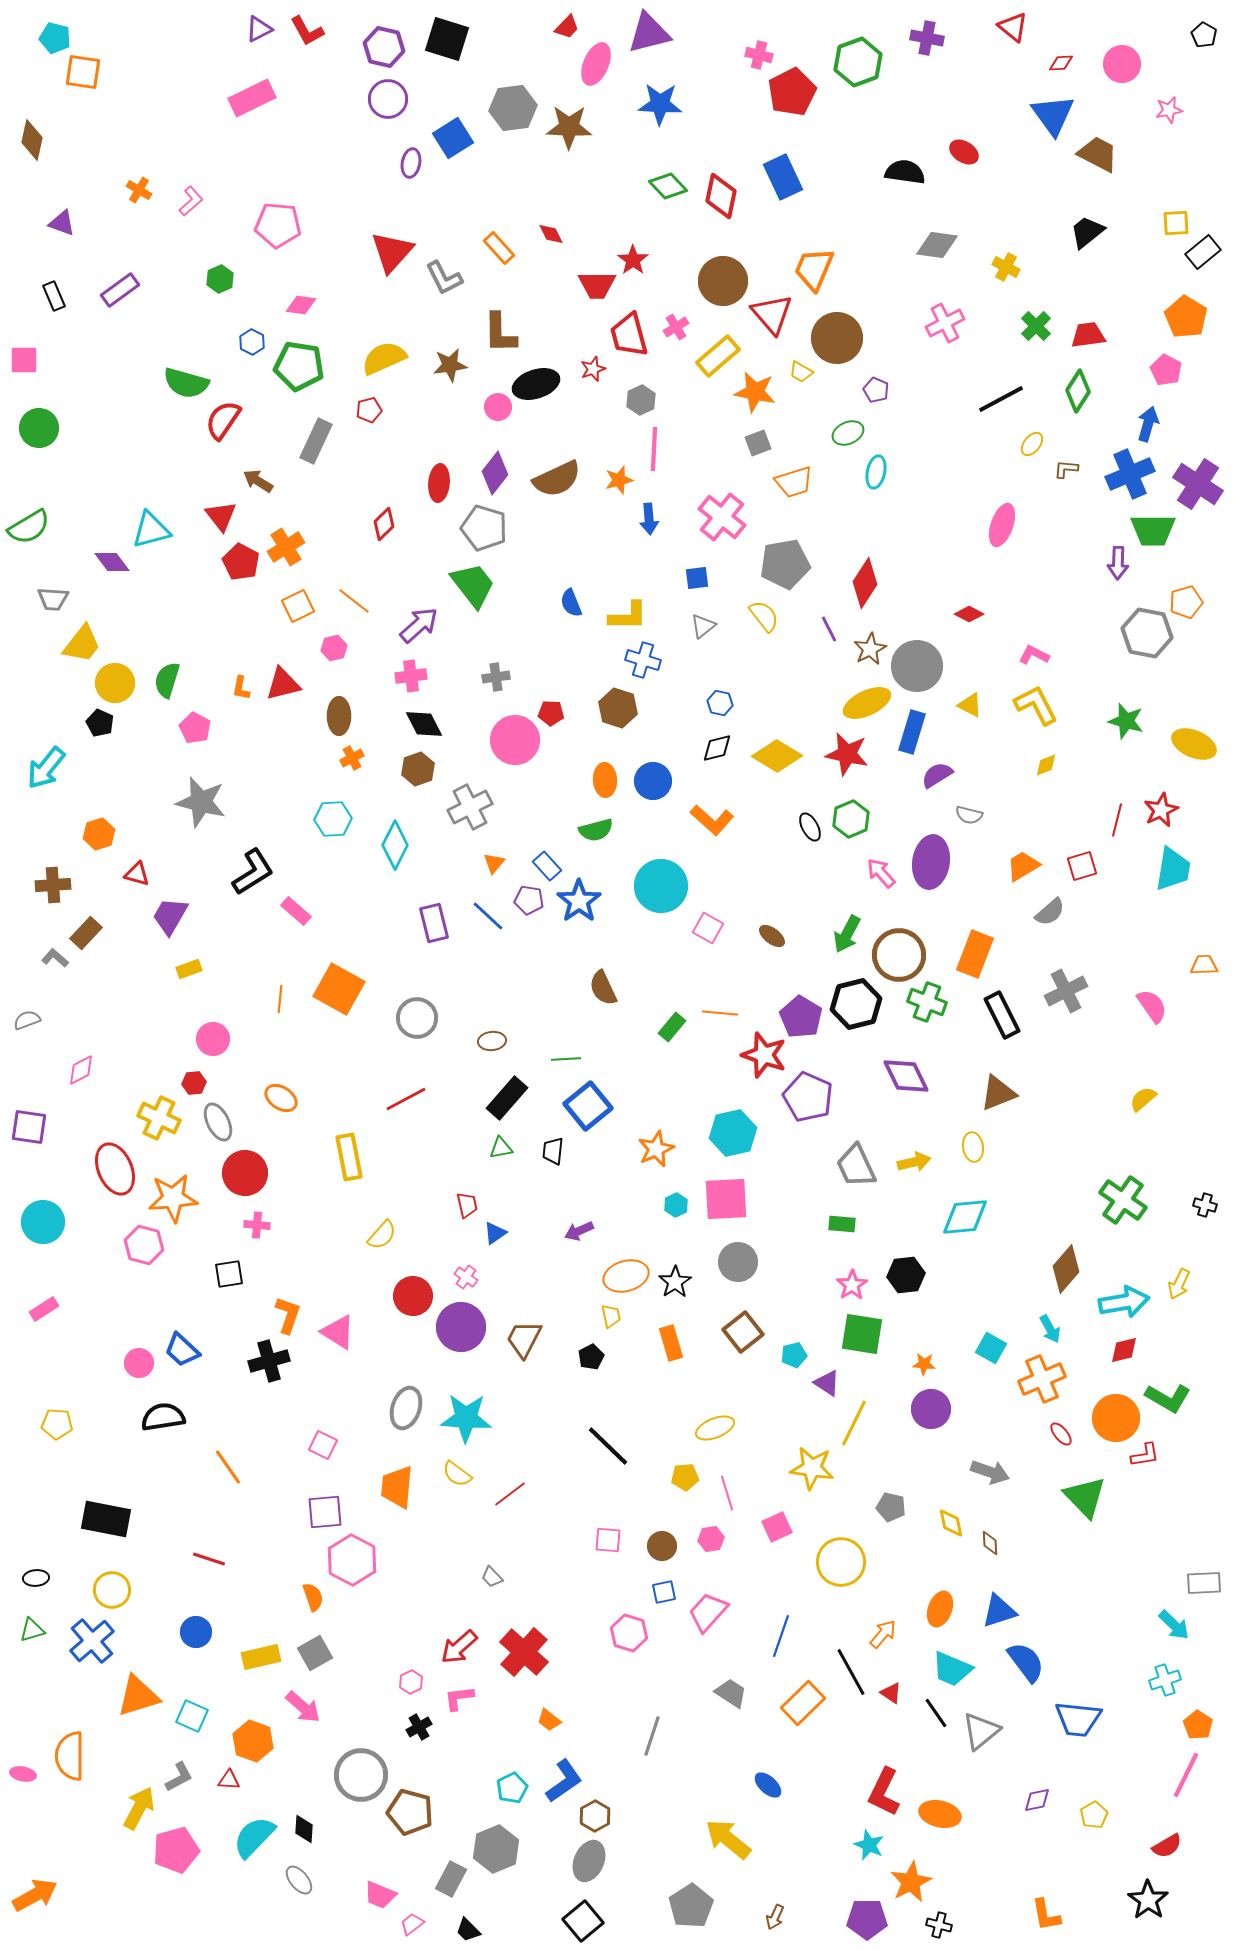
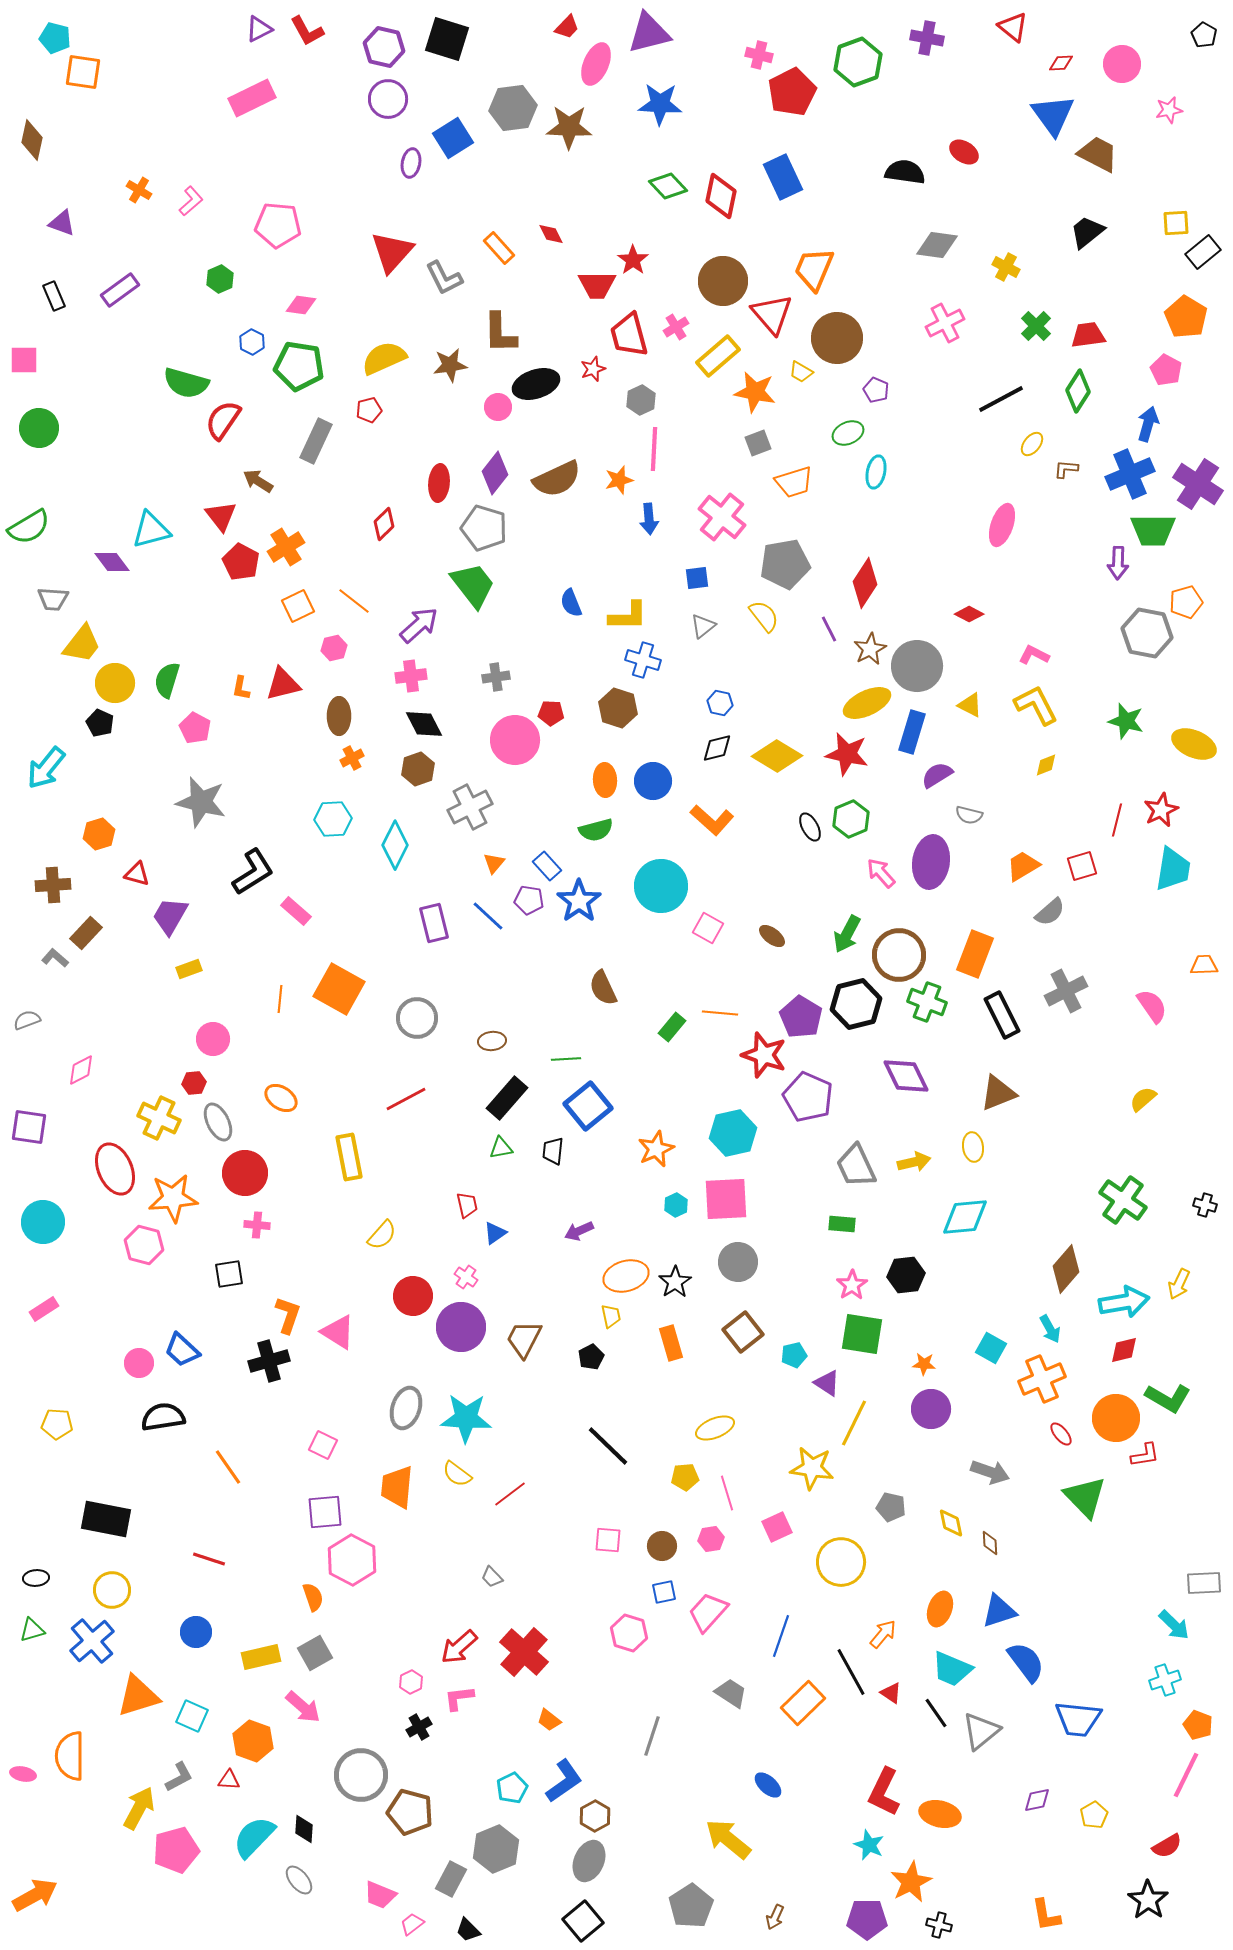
orange pentagon at (1198, 1725): rotated 12 degrees counterclockwise
